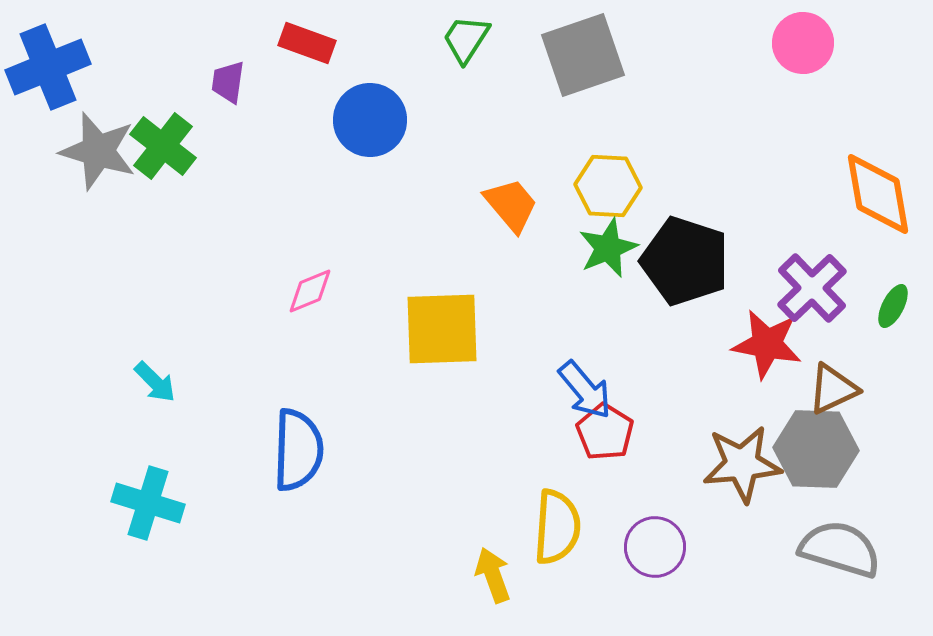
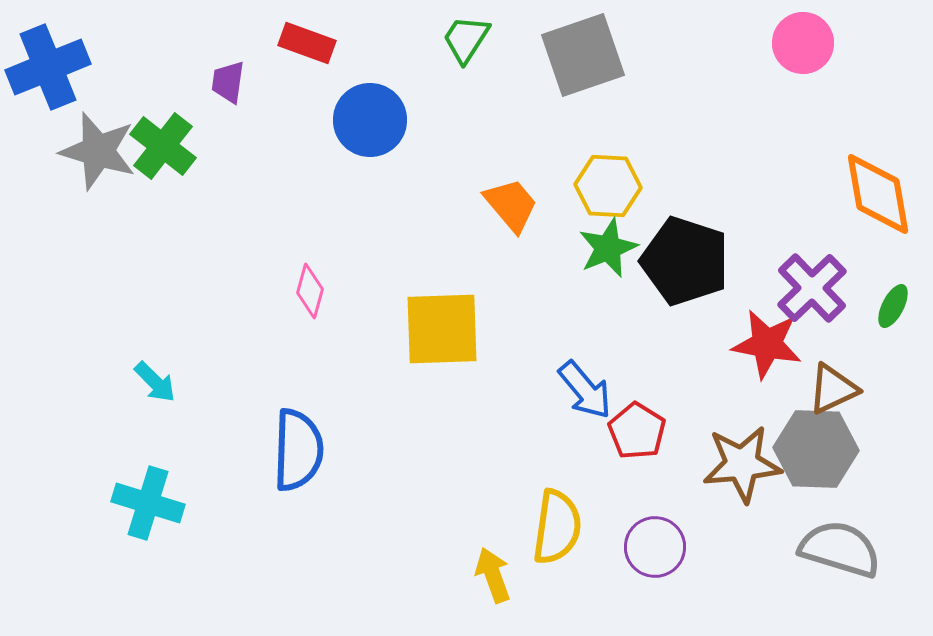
pink diamond: rotated 52 degrees counterclockwise
red pentagon: moved 32 px right, 1 px up
yellow semicircle: rotated 4 degrees clockwise
